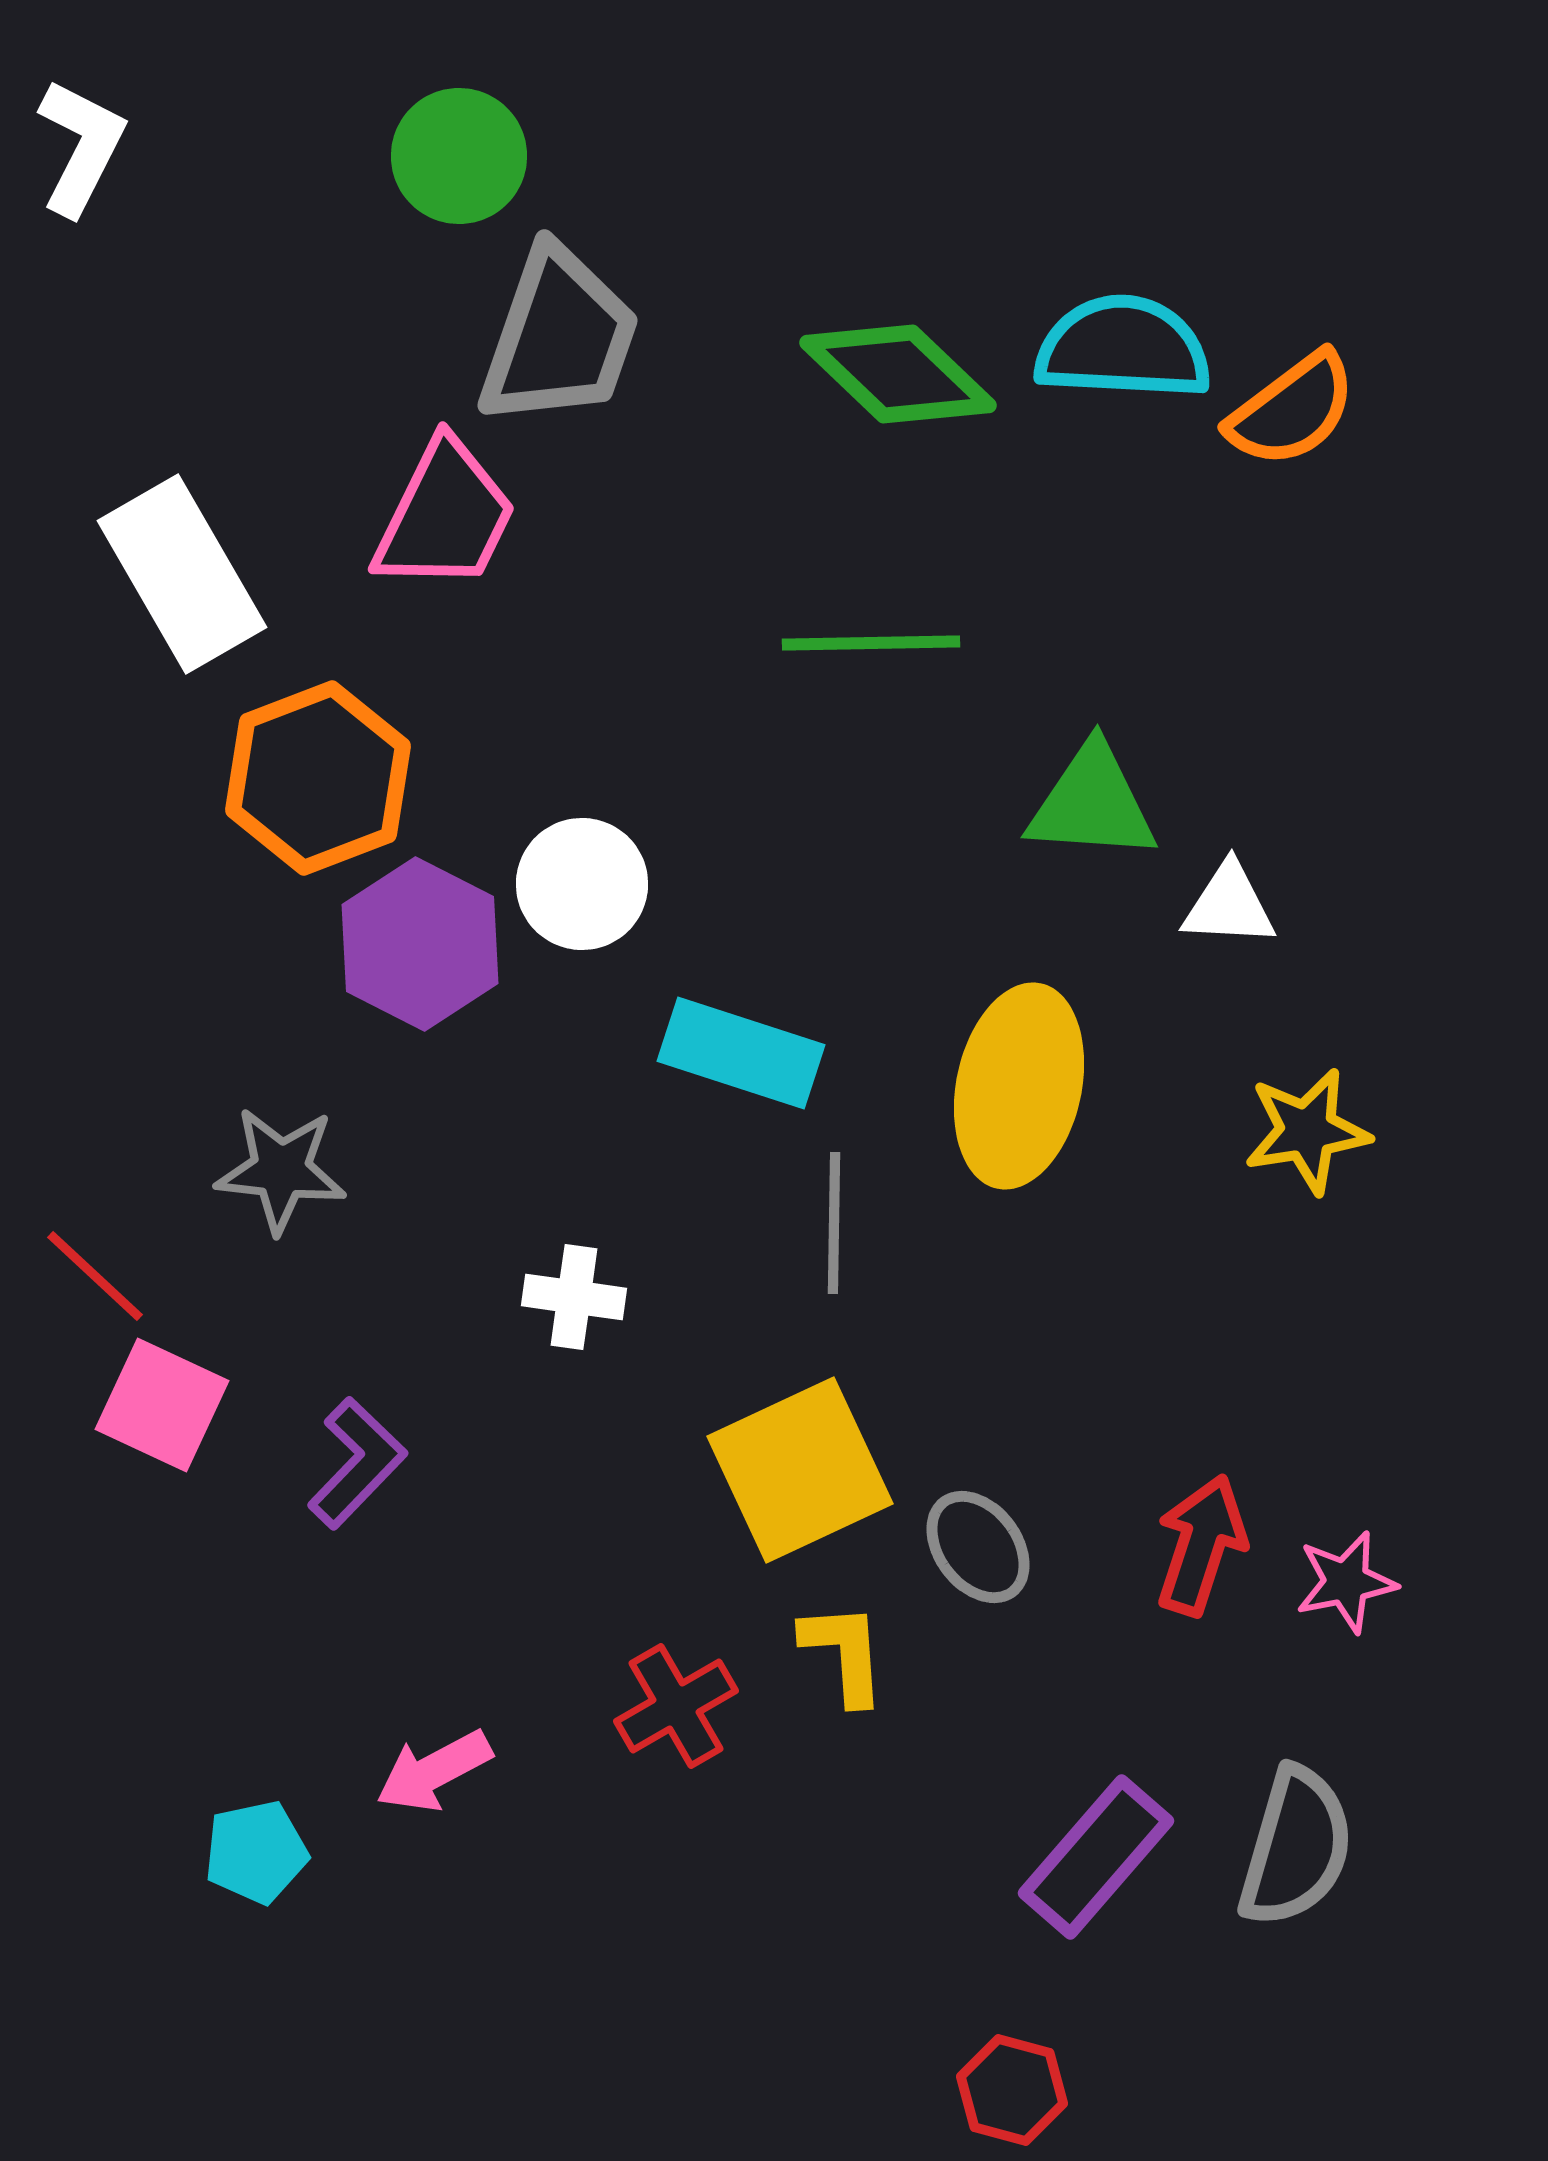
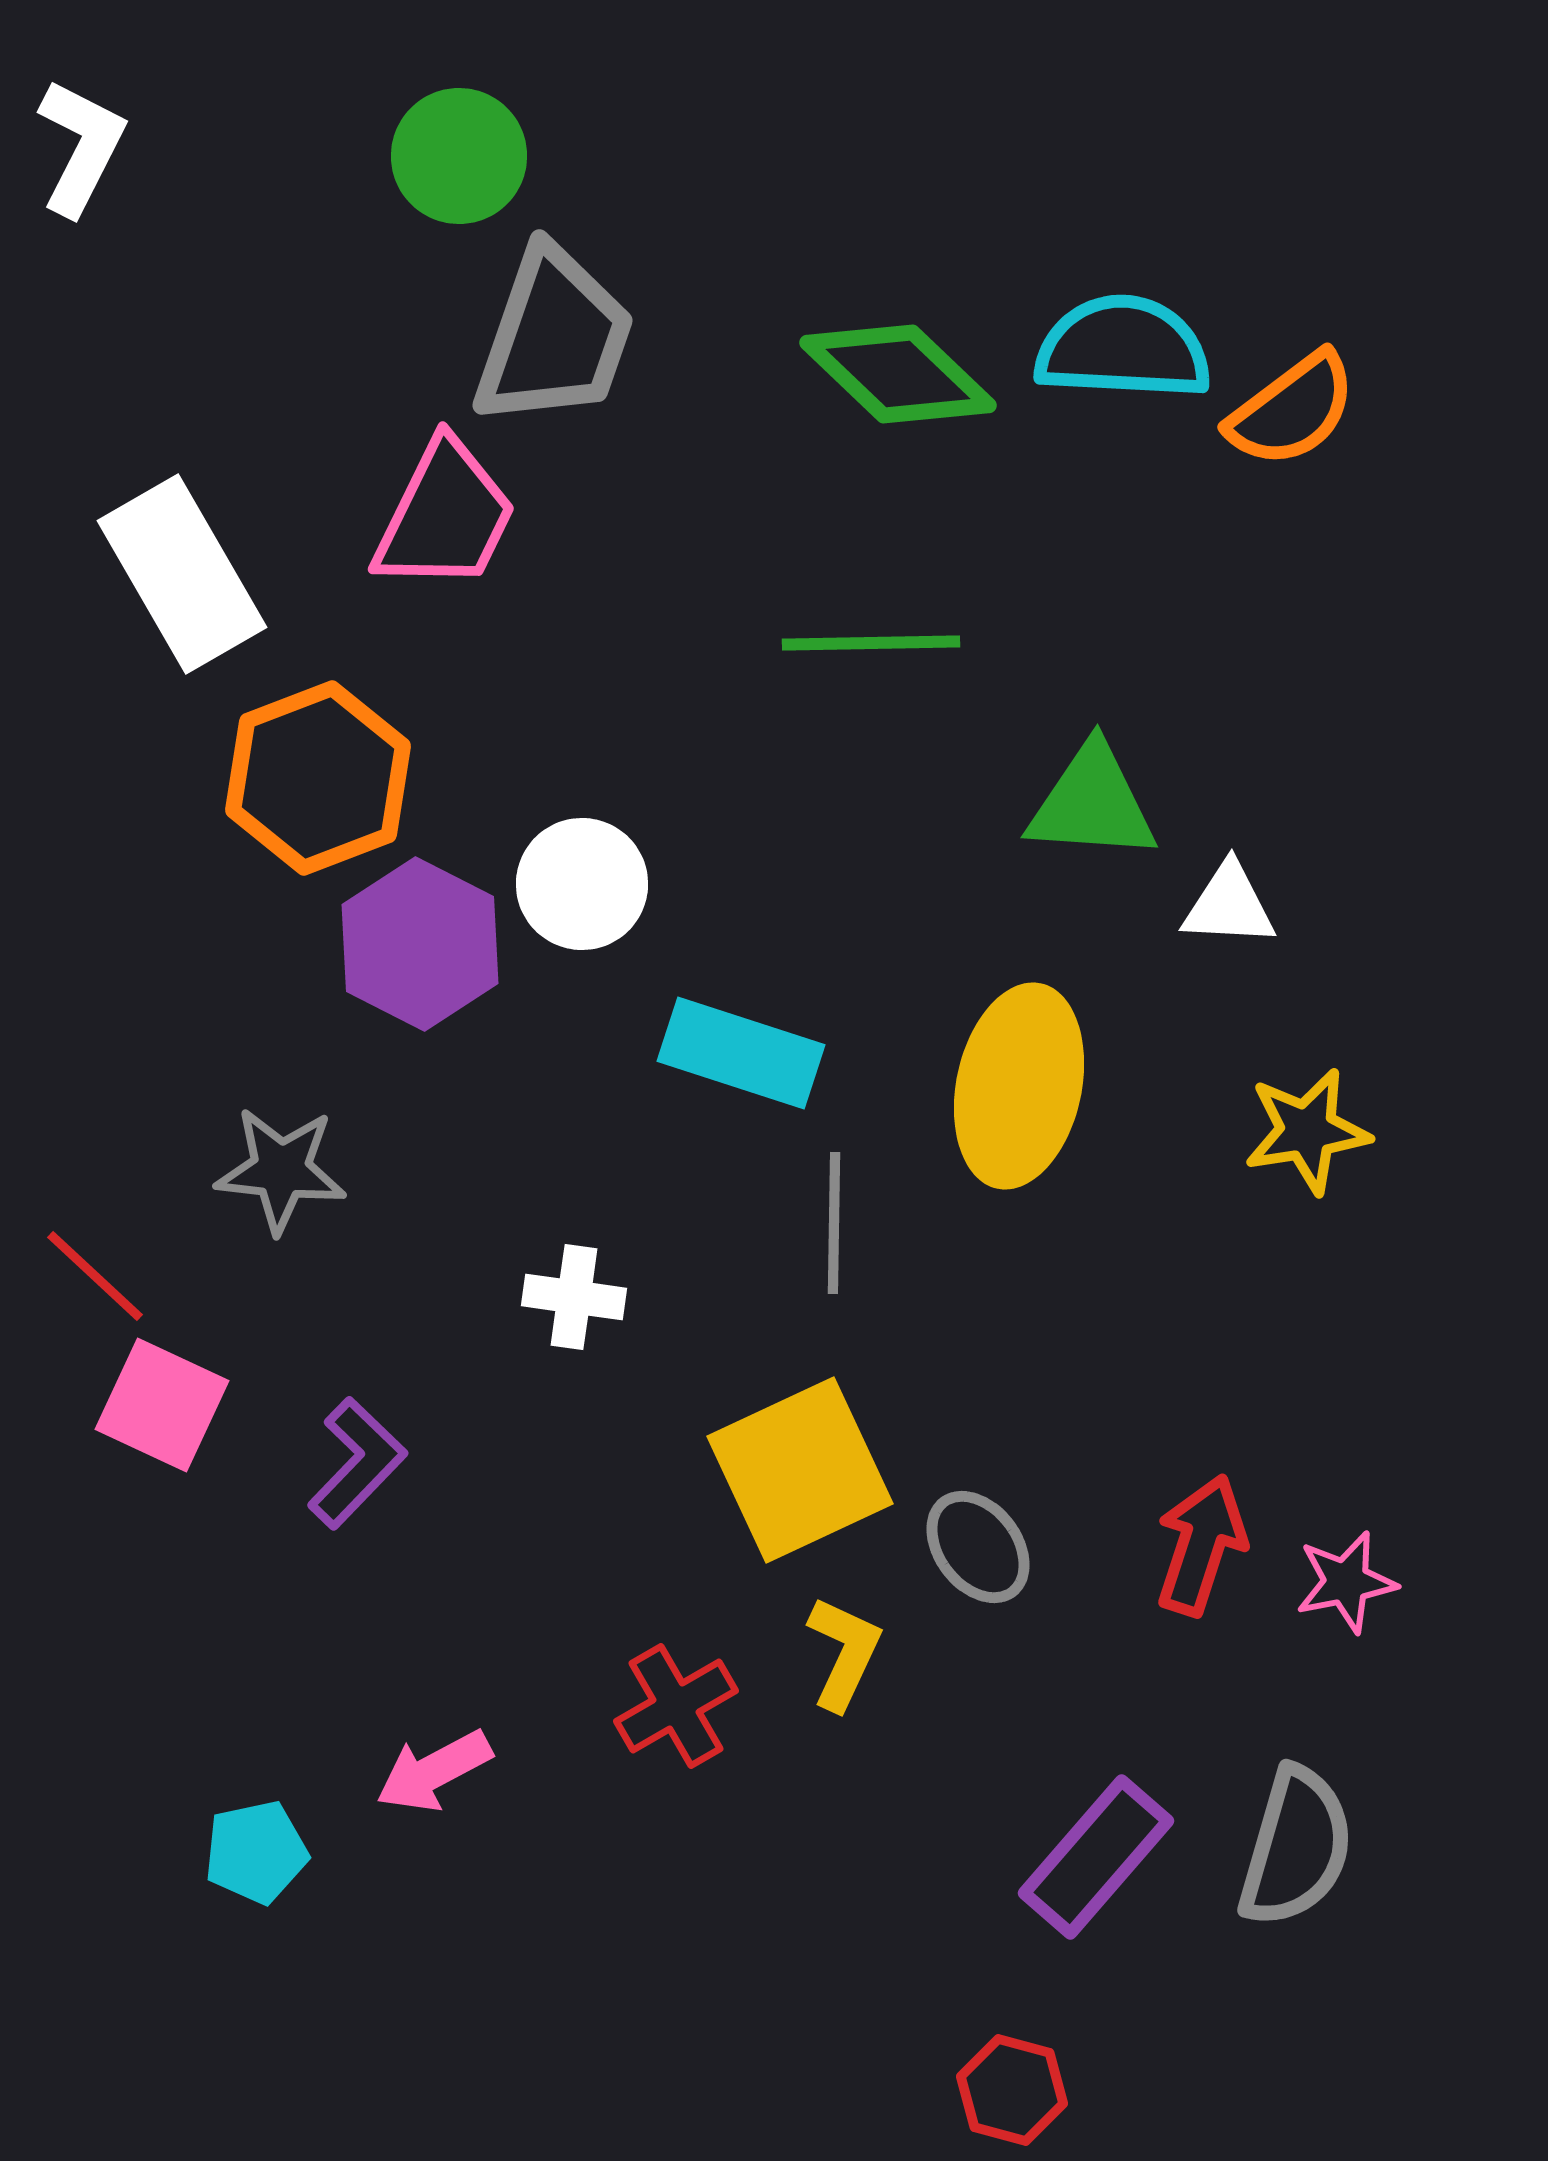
gray trapezoid: moved 5 px left
yellow L-shape: rotated 29 degrees clockwise
